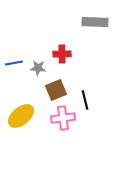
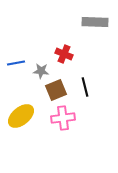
red cross: moved 2 px right; rotated 24 degrees clockwise
blue line: moved 2 px right
gray star: moved 3 px right, 3 px down
black line: moved 13 px up
